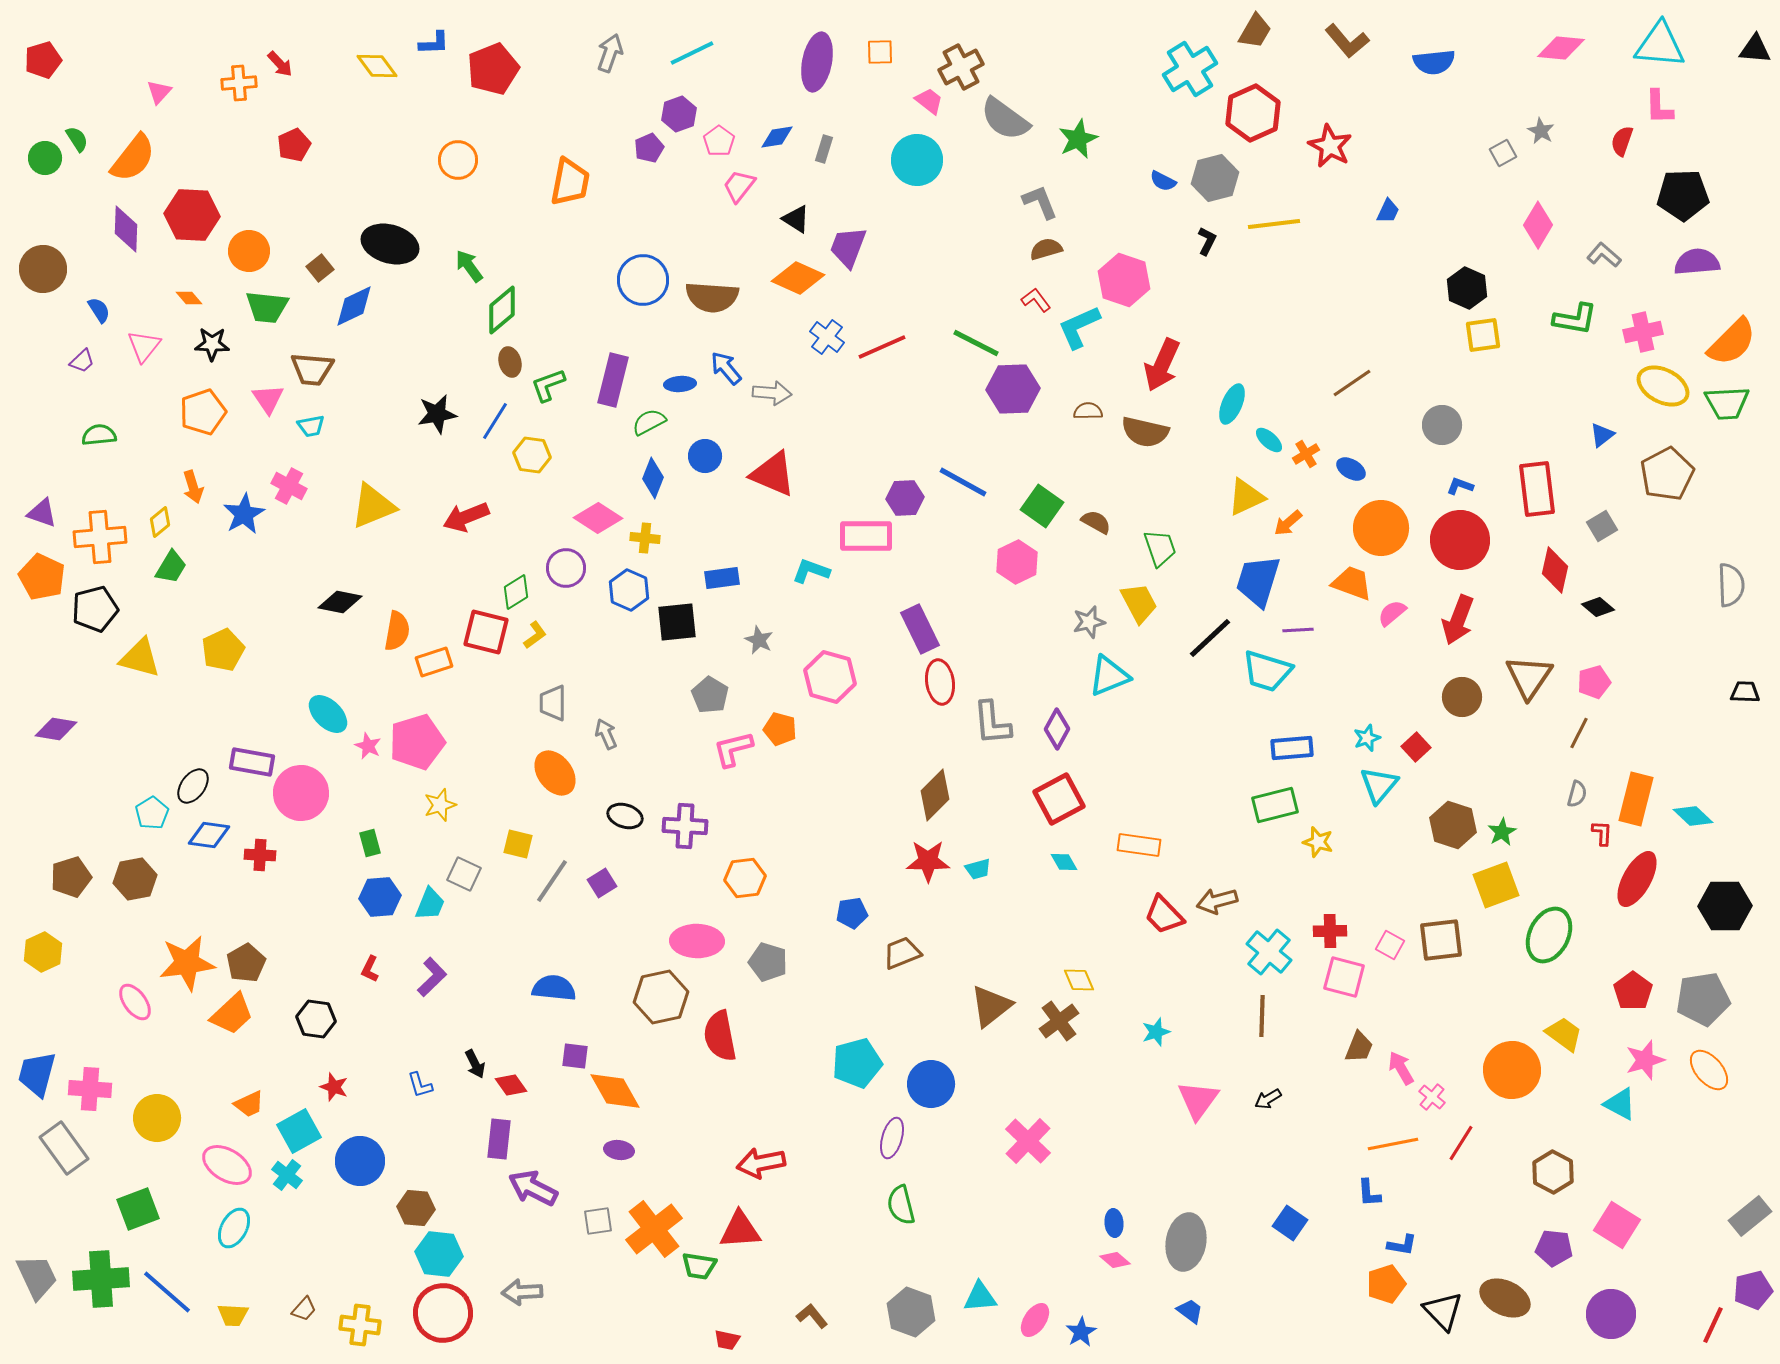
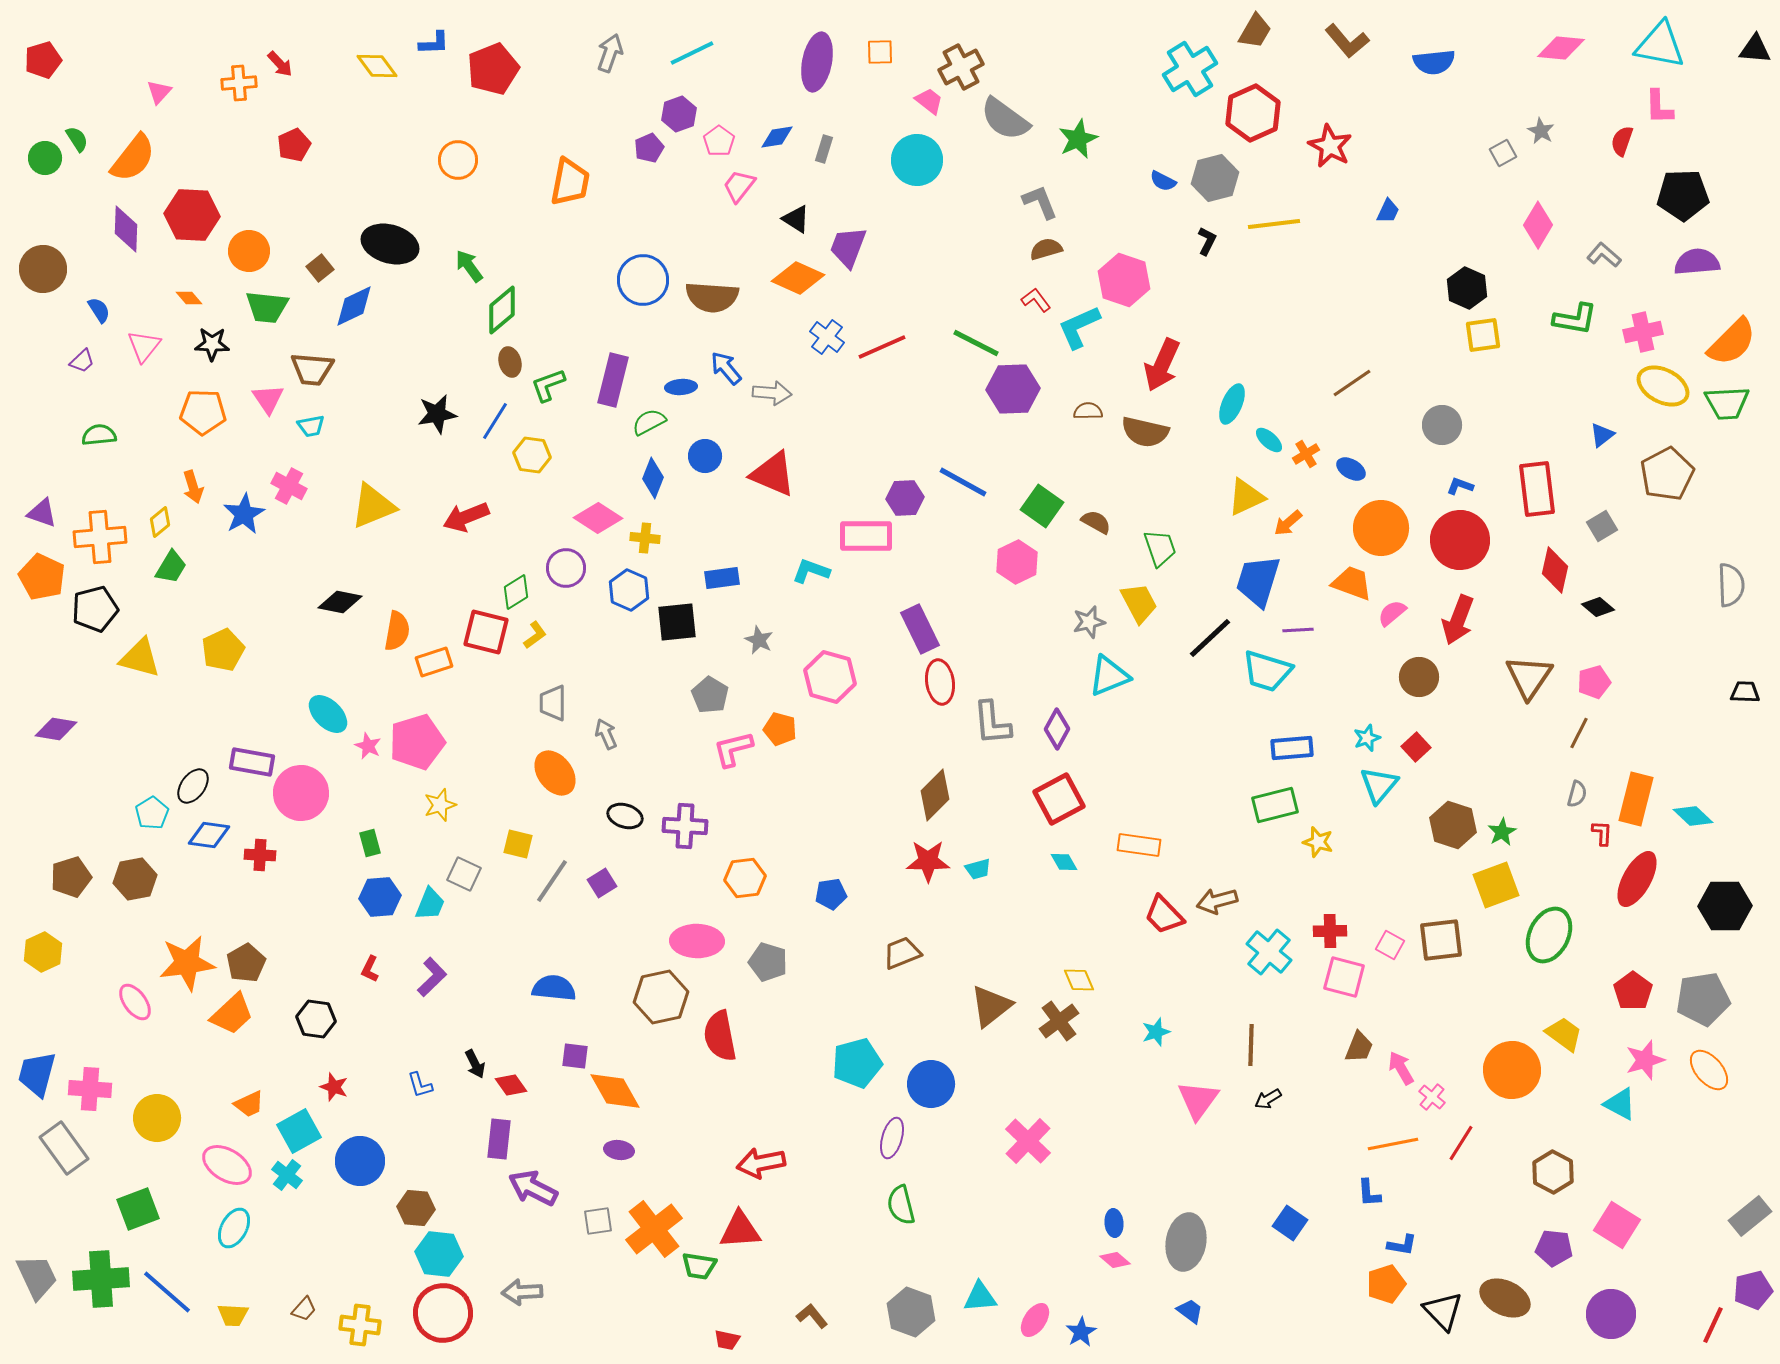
cyan triangle at (1660, 45): rotated 6 degrees clockwise
blue ellipse at (680, 384): moved 1 px right, 3 px down
orange pentagon at (203, 412): rotated 21 degrees clockwise
brown circle at (1462, 697): moved 43 px left, 20 px up
blue pentagon at (852, 913): moved 21 px left, 19 px up
brown line at (1262, 1016): moved 11 px left, 29 px down
